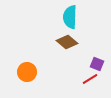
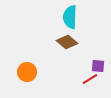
purple square: moved 1 px right, 2 px down; rotated 16 degrees counterclockwise
